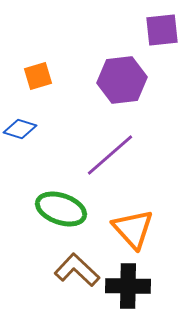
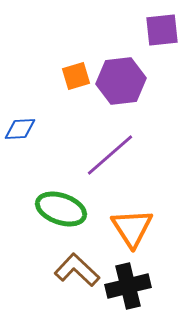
orange square: moved 38 px right
purple hexagon: moved 1 px left, 1 px down
blue diamond: rotated 20 degrees counterclockwise
orange triangle: moved 1 px left, 1 px up; rotated 9 degrees clockwise
black cross: rotated 15 degrees counterclockwise
